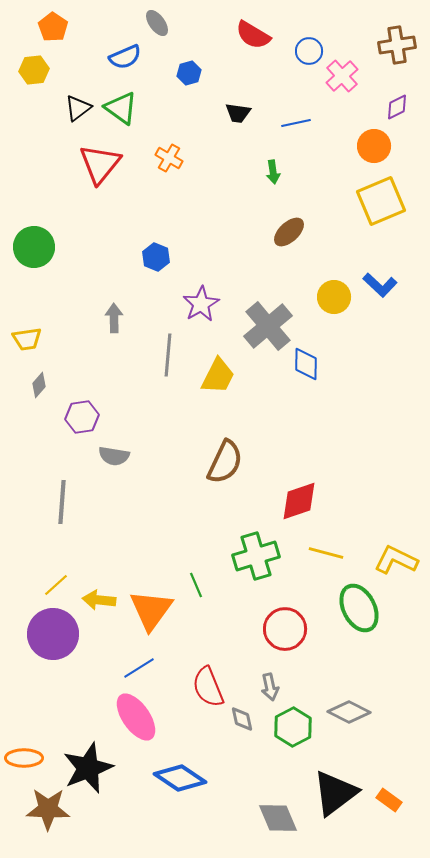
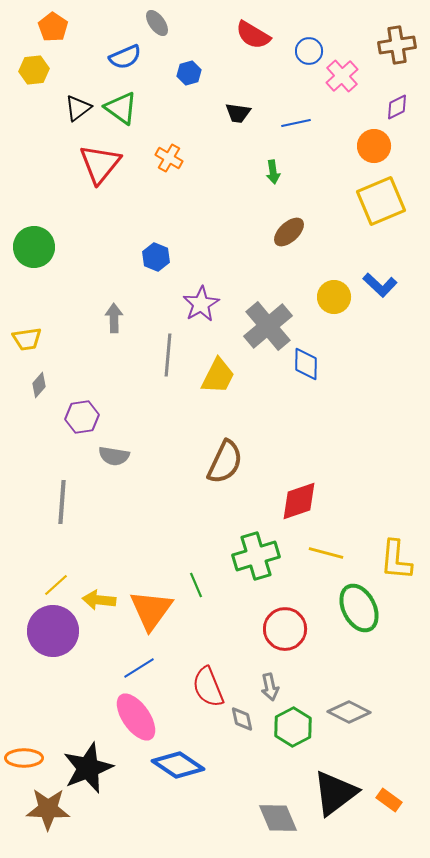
yellow L-shape at (396, 560): rotated 111 degrees counterclockwise
purple circle at (53, 634): moved 3 px up
blue diamond at (180, 778): moved 2 px left, 13 px up
